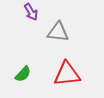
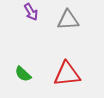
gray triangle: moved 10 px right, 12 px up; rotated 10 degrees counterclockwise
green semicircle: rotated 90 degrees clockwise
